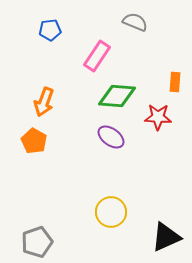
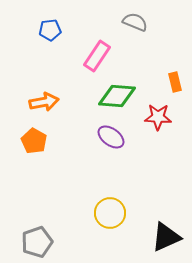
orange rectangle: rotated 18 degrees counterclockwise
orange arrow: rotated 120 degrees counterclockwise
yellow circle: moved 1 px left, 1 px down
